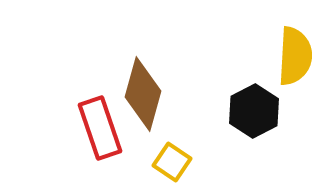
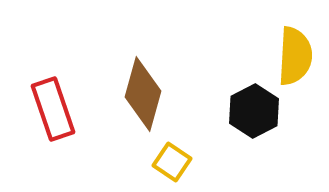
red rectangle: moved 47 px left, 19 px up
